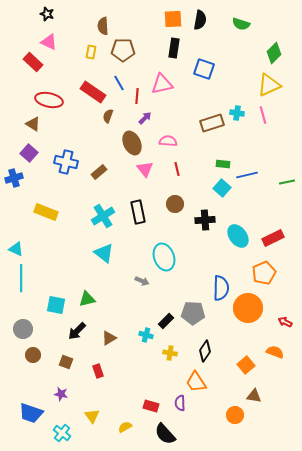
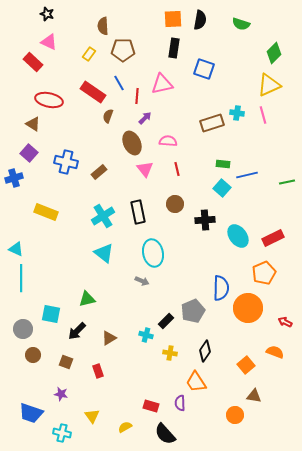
yellow rectangle at (91, 52): moved 2 px left, 2 px down; rotated 24 degrees clockwise
cyan ellipse at (164, 257): moved 11 px left, 4 px up; rotated 8 degrees clockwise
cyan square at (56, 305): moved 5 px left, 9 px down
gray pentagon at (193, 313): moved 2 px up; rotated 25 degrees counterclockwise
cyan cross at (62, 433): rotated 24 degrees counterclockwise
